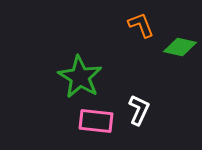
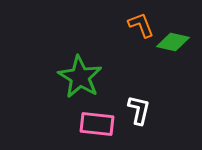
green diamond: moved 7 px left, 5 px up
white L-shape: rotated 12 degrees counterclockwise
pink rectangle: moved 1 px right, 3 px down
